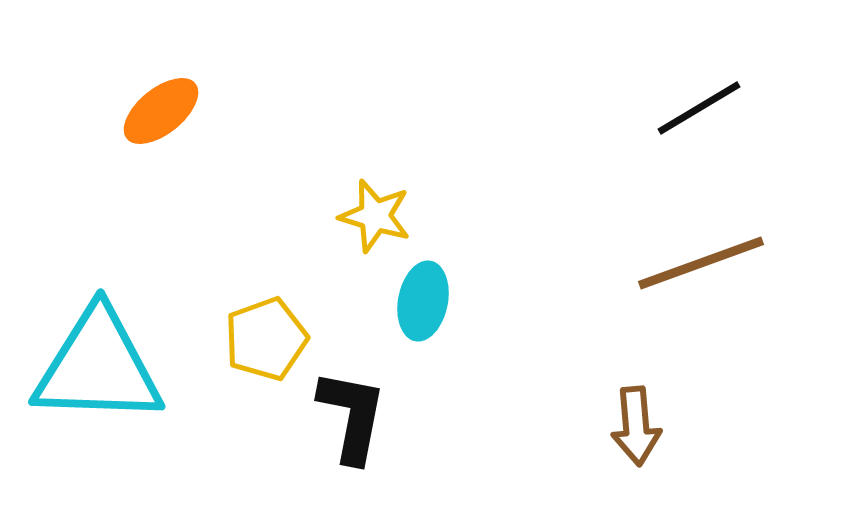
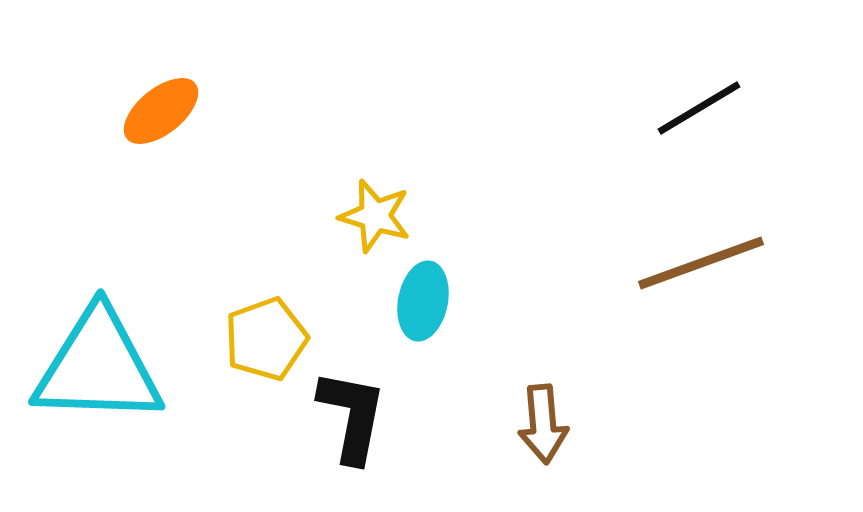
brown arrow: moved 93 px left, 2 px up
